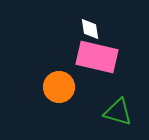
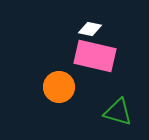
white diamond: rotated 70 degrees counterclockwise
pink rectangle: moved 2 px left, 1 px up
